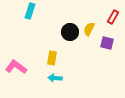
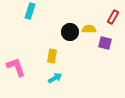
yellow semicircle: rotated 64 degrees clockwise
purple square: moved 2 px left
yellow rectangle: moved 2 px up
pink L-shape: rotated 35 degrees clockwise
cyan arrow: rotated 144 degrees clockwise
